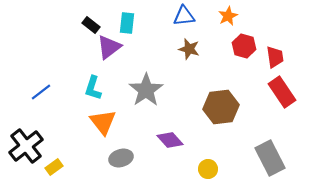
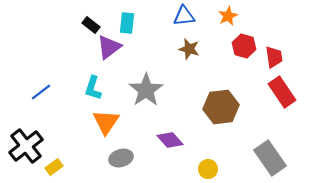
red trapezoid: moved 1 px left
orange triangle: moved 3 px right; rotated 12 degrees clockwise
gray rectangle: rotated 8 degrees counterclockwise
